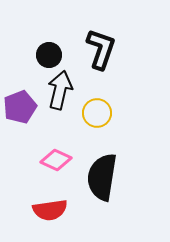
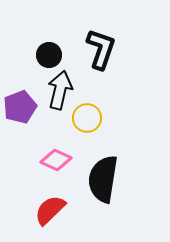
yellow circle: moved 10 px left, 5 px down
black semicircle: moved 1 px right, 2 px down
red semicircle: rotated 144 degrees clockwise
